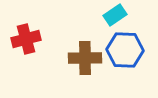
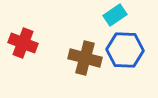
red cross: moved 3 px left, 4 px down; rotated 36 degrees clockwise
brown cross: rotated 16 degrees clockwise
